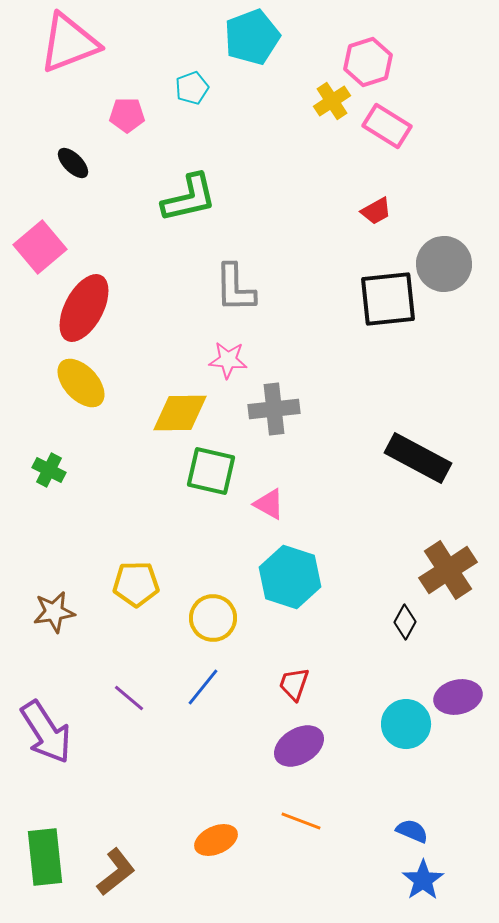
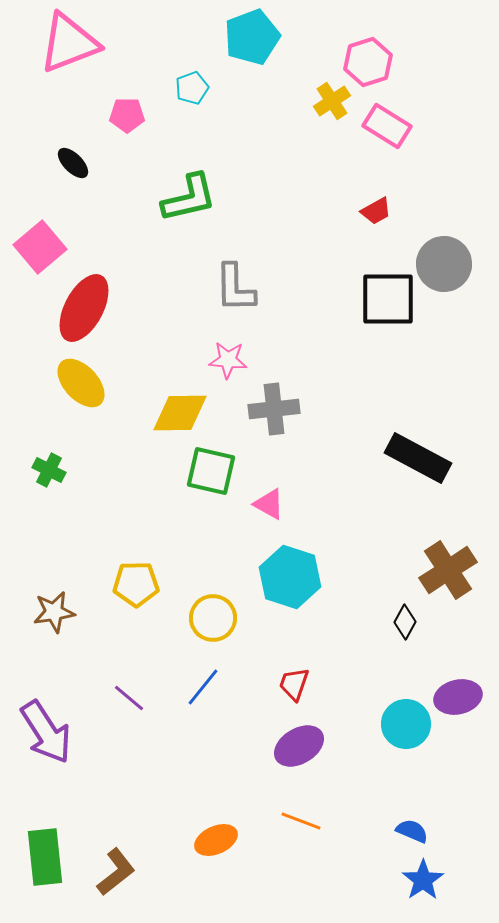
black square at (388, 299): rotated 6 degrees clockwise
